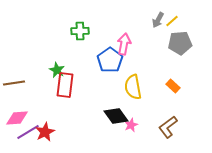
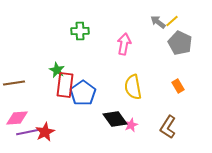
gray arrow: moved 2 px down; rotated 98 degrees clockwise
gray pentagon: rotated 30 degrees clockwise
blue pentagon: moved 27 px left, 33 px down
orange rectangle: moved 5 px right; rotated 16 degrees clockwise
black diamond: moved 1 px left, 3 px down
brown L-shape: rotated 20 degrees counterclockwise
purple line: rotated 20 degrees clockwise
